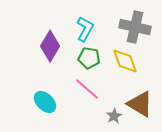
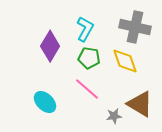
gray star: rotated 21 degrees clockwise
